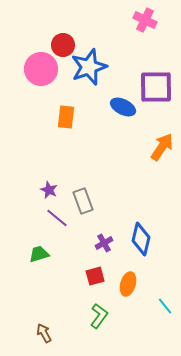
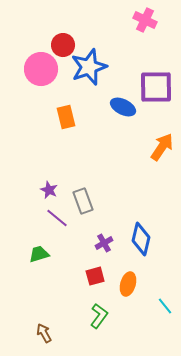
orange rectangle: rotated 20 degrees counterclockwise
